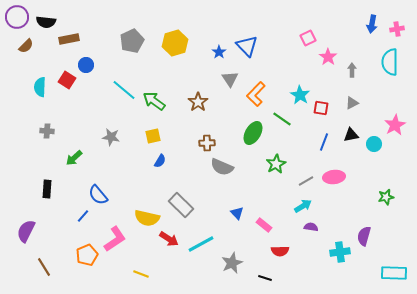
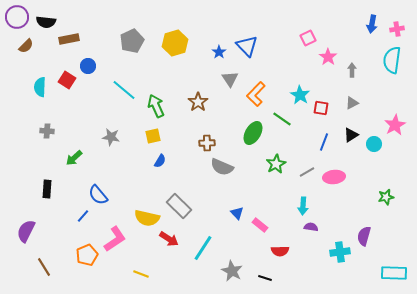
cyan semicircle at (390, 62): moved 2 px right, 2 px up; rotated 8 degrees clockwise
blue circle at (86, 65): moved 2 px right, 1 px down
green arrow at (154, 101): moved 2 px right, 5 px down; rotated 30 degrees clockwise
black triangle at (351, 135): rotated 21 degrees counterclockwise
gray line at (306, 181): moved 1 px right, 9 px up
gray rectangle at (181, 205): moved 2 px left, 1 px down
cyan arrow at (303, 206): rotated 126 degrees clockwise
pink rectangle at (264, 225): moved 4 px left
cyan line at (201, 244): moved 2 px right, 4 px down; rotated 28 degrees counterclockwise
gray star at (232, 263): moved 8 px down; rotated 20 degrees counterclockwise
